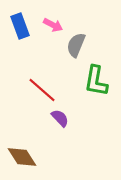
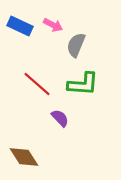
blue rectangle: rotated 45 degrees counterclockwise
green L-shape: moved 13 px left, 3 px down; rotated 96 degrees counterclockwise
red line: moved 5 px left, 6 px up
brown diamond: moved 2 px right
